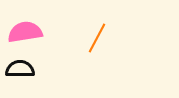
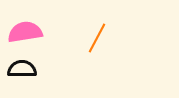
black semicircle: moved 2 px right
